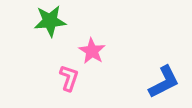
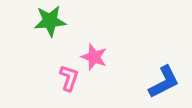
pink star: moved 2 px right, 6 px down; rotated 12 degrees counterclockwise
